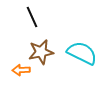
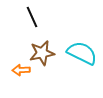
brown star: moved 1 px right, 1 px down
